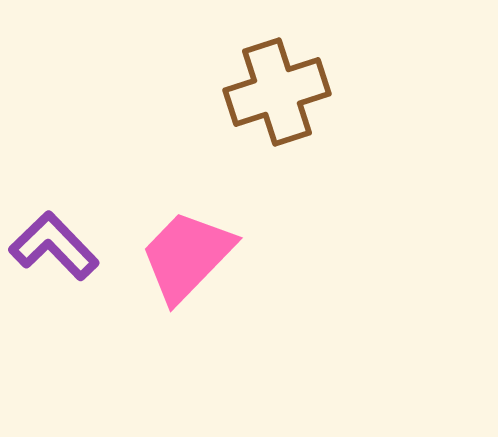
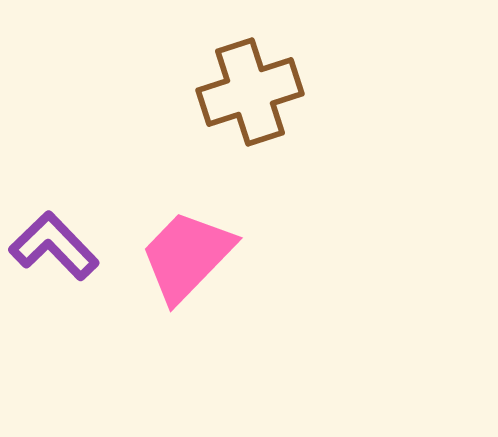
brown cross: moved 27 px left
